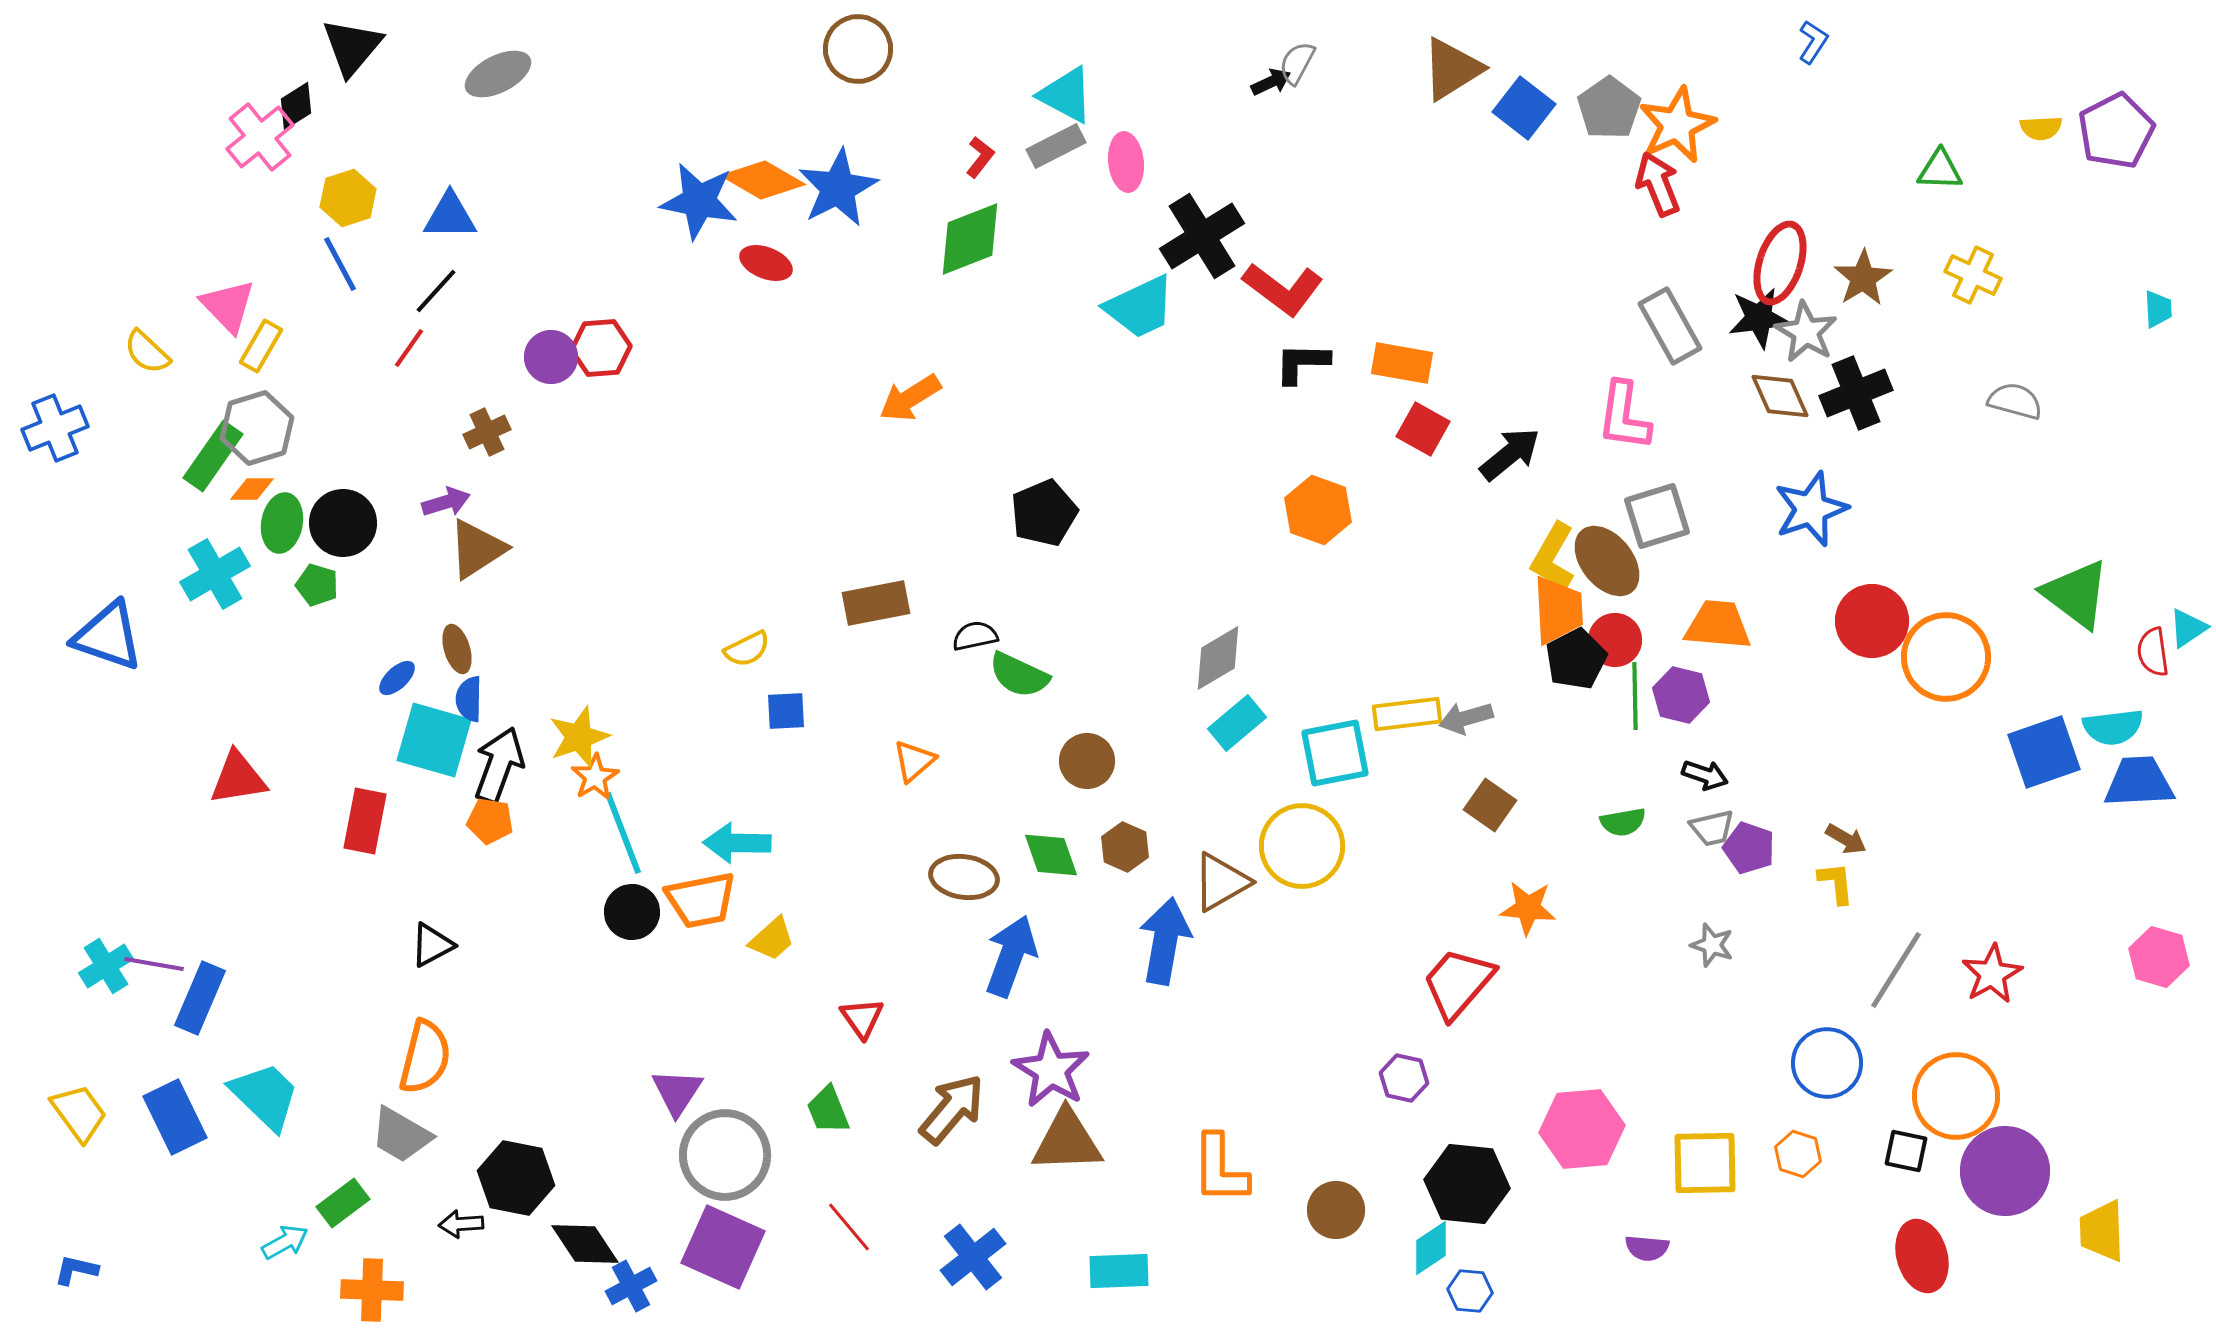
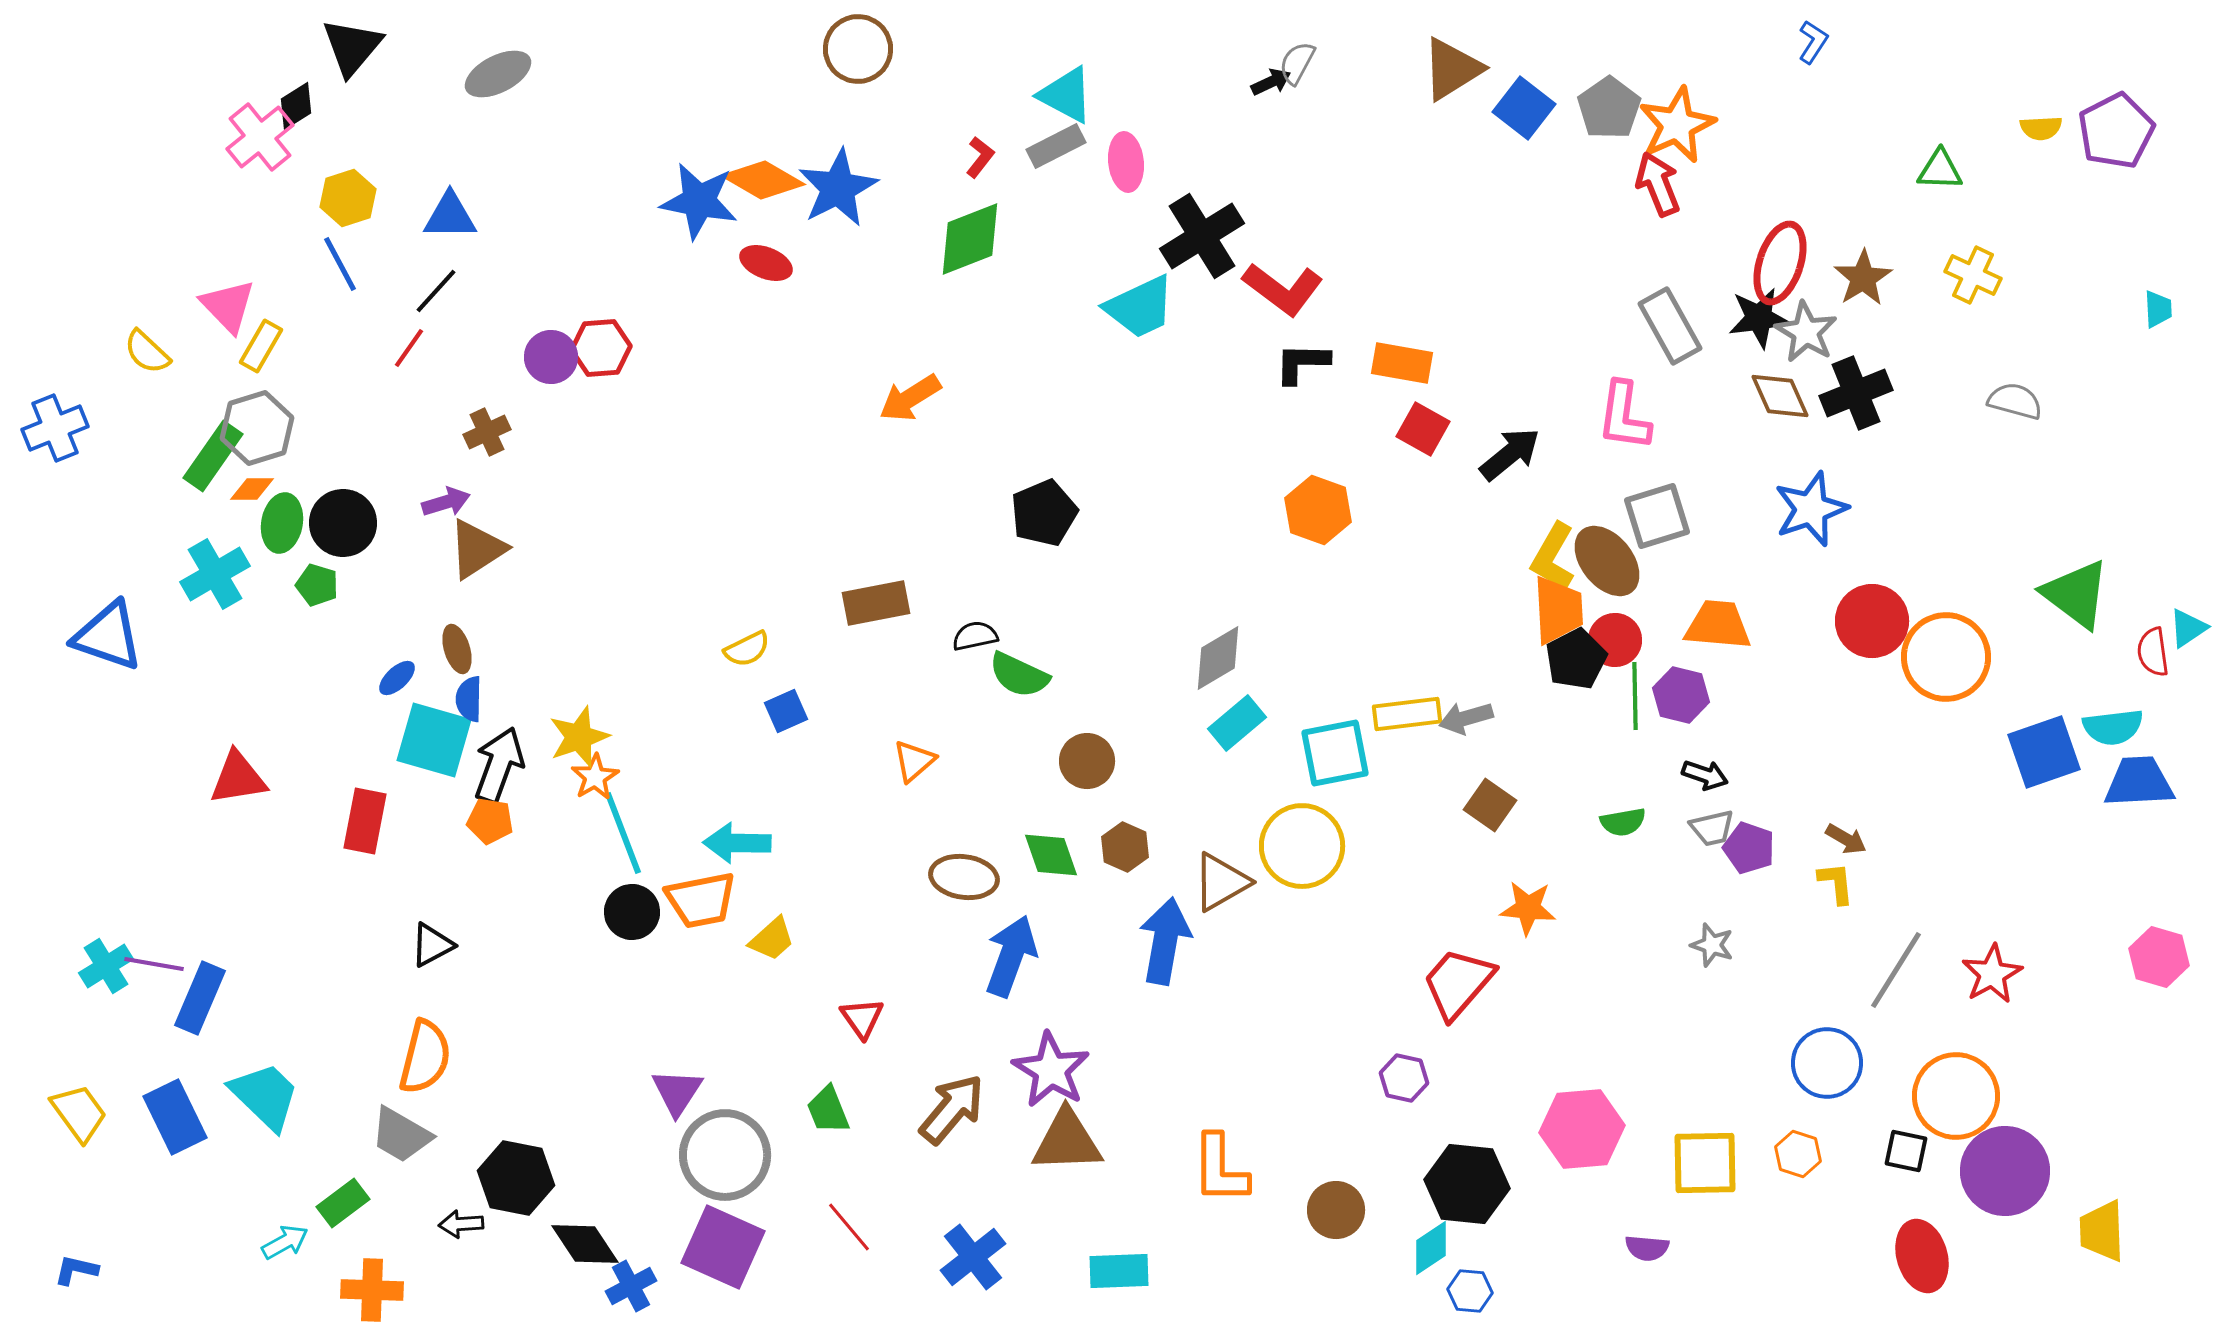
blue square at (786, 711): rotated 21 degrees counterclockwise
